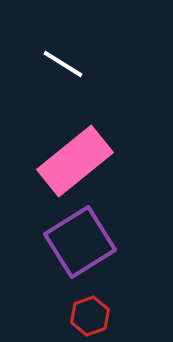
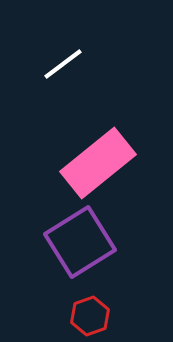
white line: rotated 69 degrees counterclockwise
pink rectangle: moved 23 px right, 2 px down
